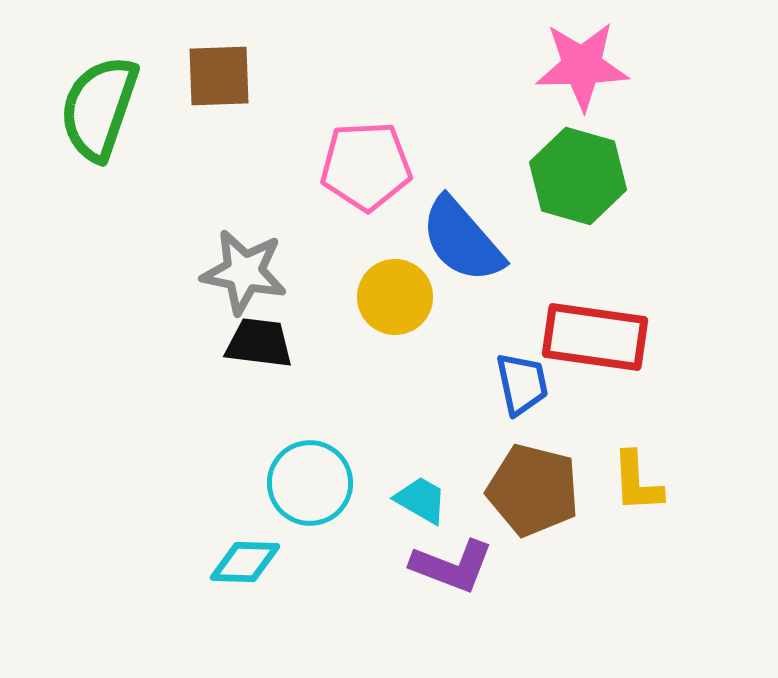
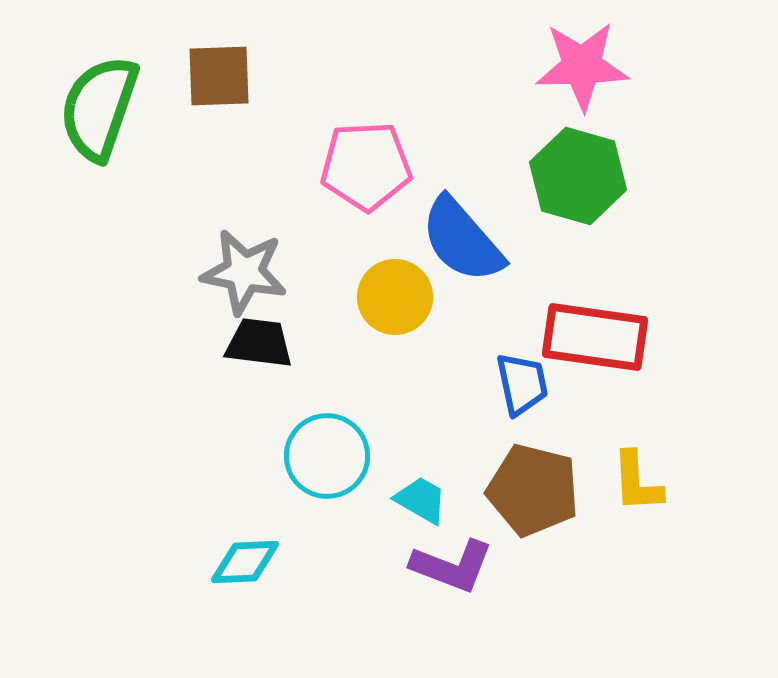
cyan circle: moved 17 px right, 27 px up
cyan diamond: rotated 4 degrees counterclockwise
